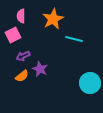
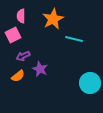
orange semicircle: moved 4 px left
